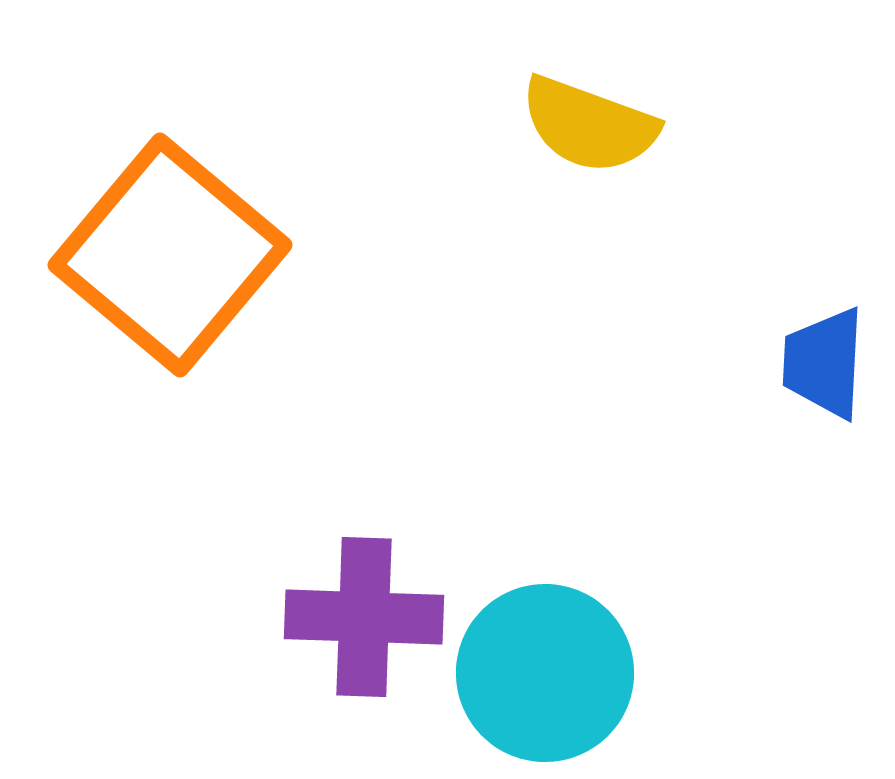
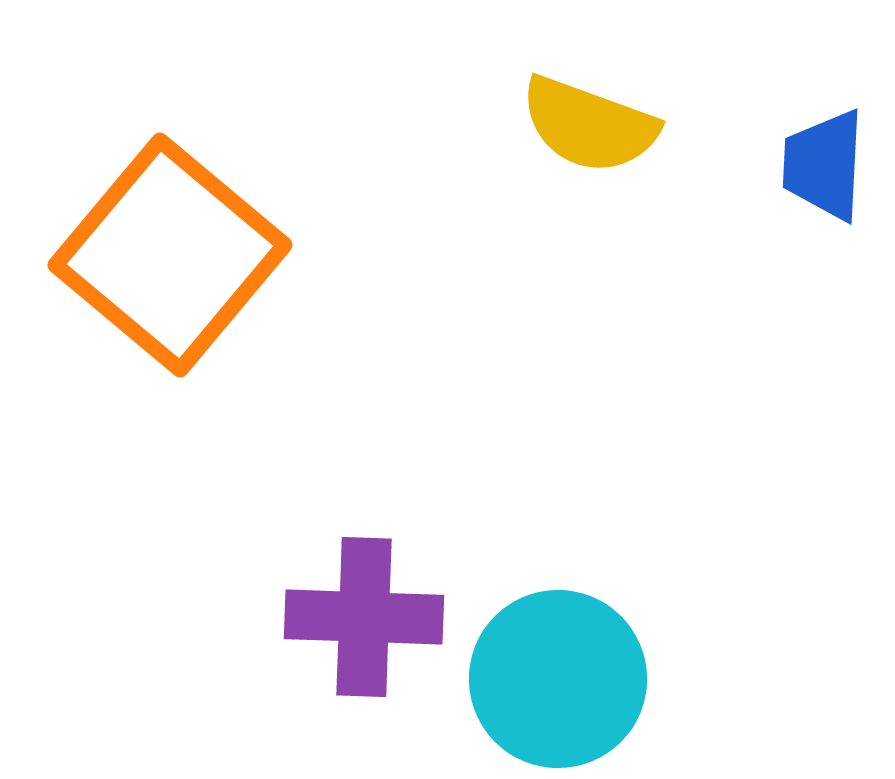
blue trapezoid: moved 198 px up
cyan circle: moved 13 px right, 6 px down
